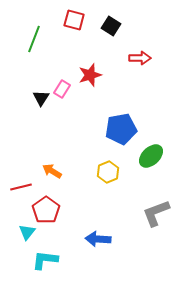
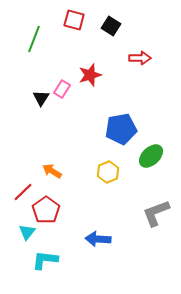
red line: moved 2 px right, 5 px down; rotated 30 degrees counterclockwise
